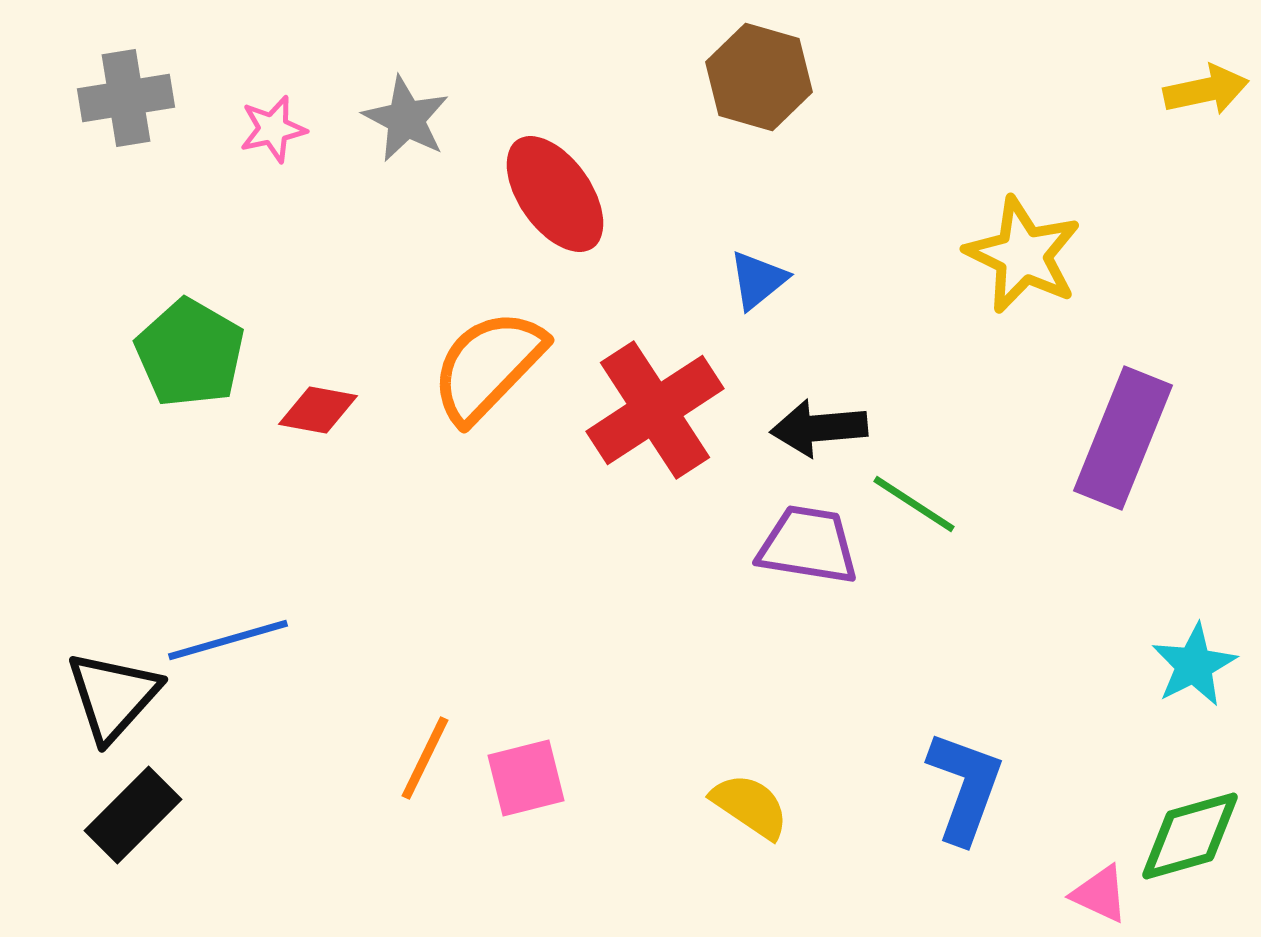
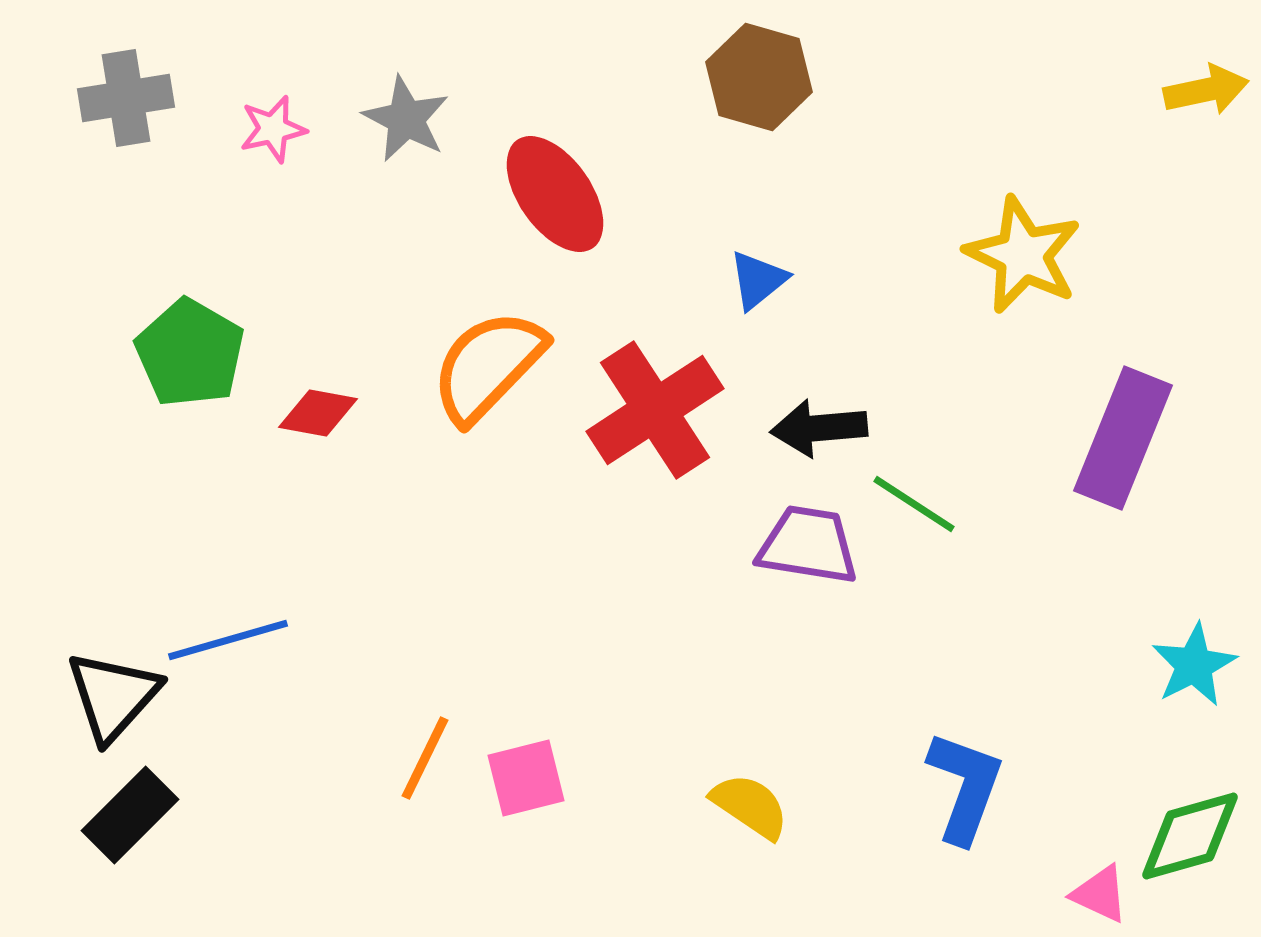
red diamond: moved 3 px down
black rectangle: moved 3 px left
